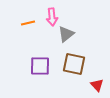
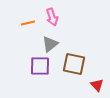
pink arrow: rotated 12 degrees counterclockwise
gray triangle: moved 16 px left, 10 px down
